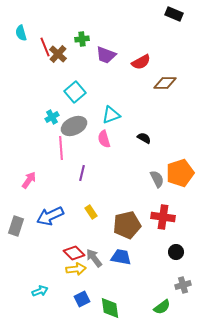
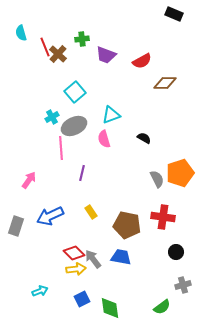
red semicircle: moved 1 px right, 1 px up
brown pentagon: rotated 24 degrees clockwise
gray arrow: moved 1 px left, 1 px down
